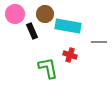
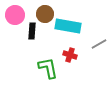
pink circle: moved 1 px down
black rectangle: rotated 28 degrees clockwise
gray line: moved 2 px down; rotated 28 degrees counterclockwise
